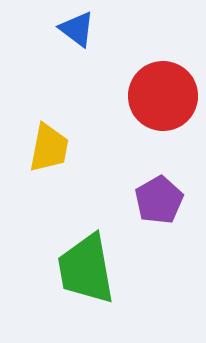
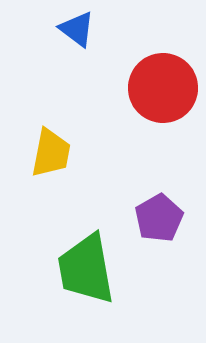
red circle: moved 8 px up
yellow trapezoid: moved 2 px right, 5 px down
purple pentagon: moved 18 px down
